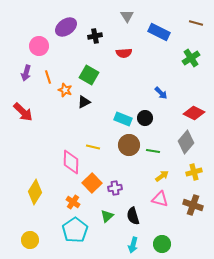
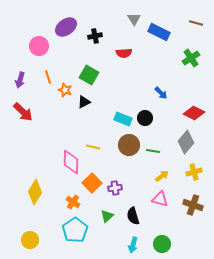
gray triangle: moved 7 px right, 3 px down
purple arrow: moved 6 px left, 7 px down
